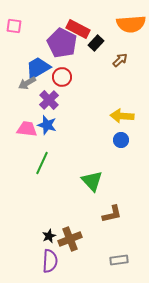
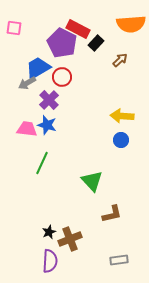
pink square: moved 2 px down
black star: moved 4 px up
